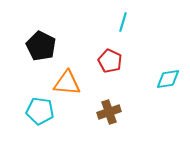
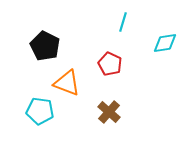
black pentagon: moved 4 px right
red pentagon: moved 3 px down
cyan diamond: moved 3 px left, 36 px up
orange triangle: rotated 16 degrees clockwise
brown cross: rotated 30 degrees counterclockwise
